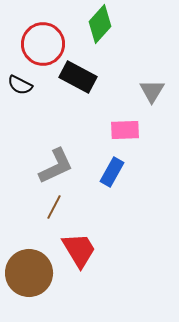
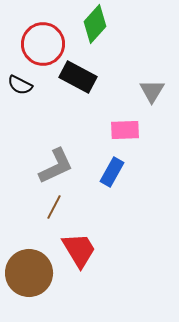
green diamond: moved 5 px left
